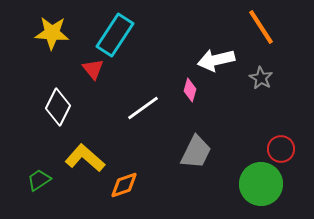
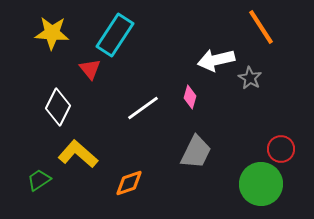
red triangle: moved 3 px left
gray star: moved 11 px left
pink diamond: moved 7 px down
yellow L-shape: moved 7 px left, 4 px up
orange diamond: moved 5 px right, 2 px up
